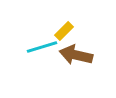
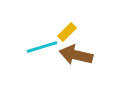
yellow rectangle: moved 3 px right, 1 px down
